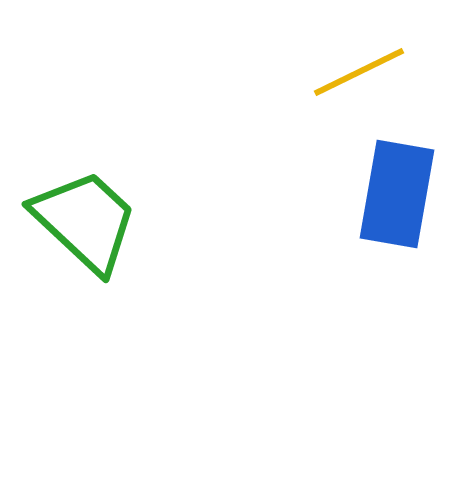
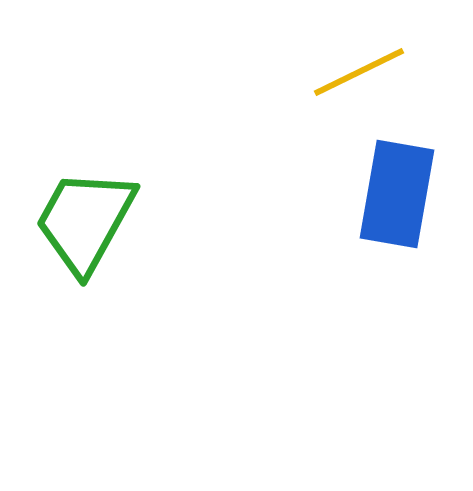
green trapezoid: rotated 104 degrees counterclockwise
